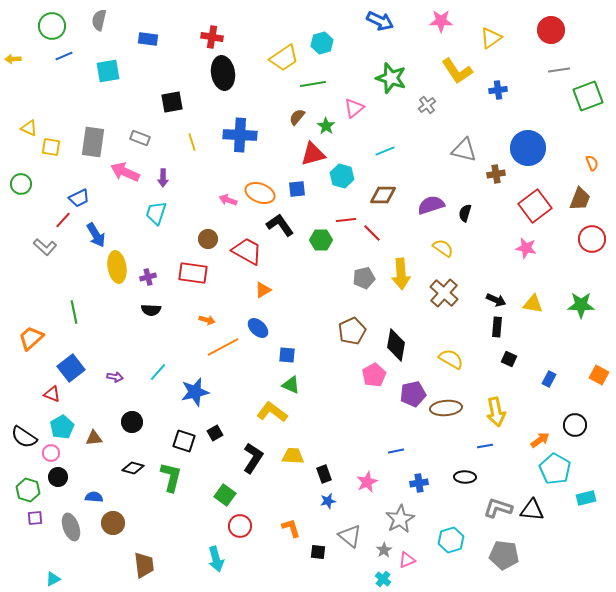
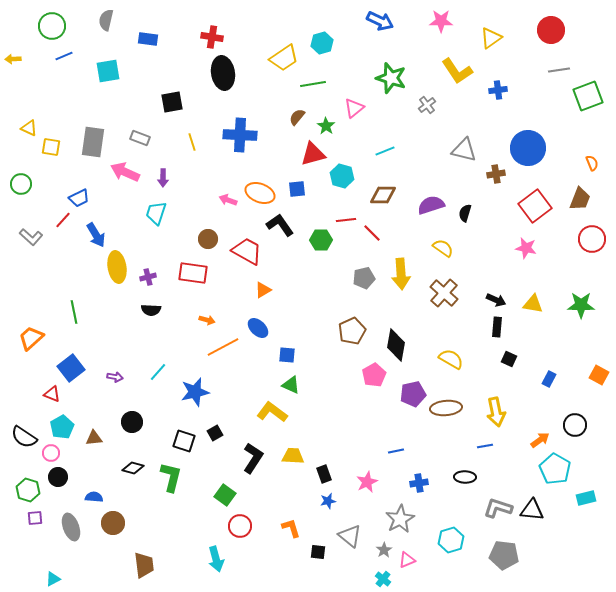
gray semicircle at (99, 20): moved 7 px right
gray L-shape at (45, 247): moved 14 px left, 10 px up
